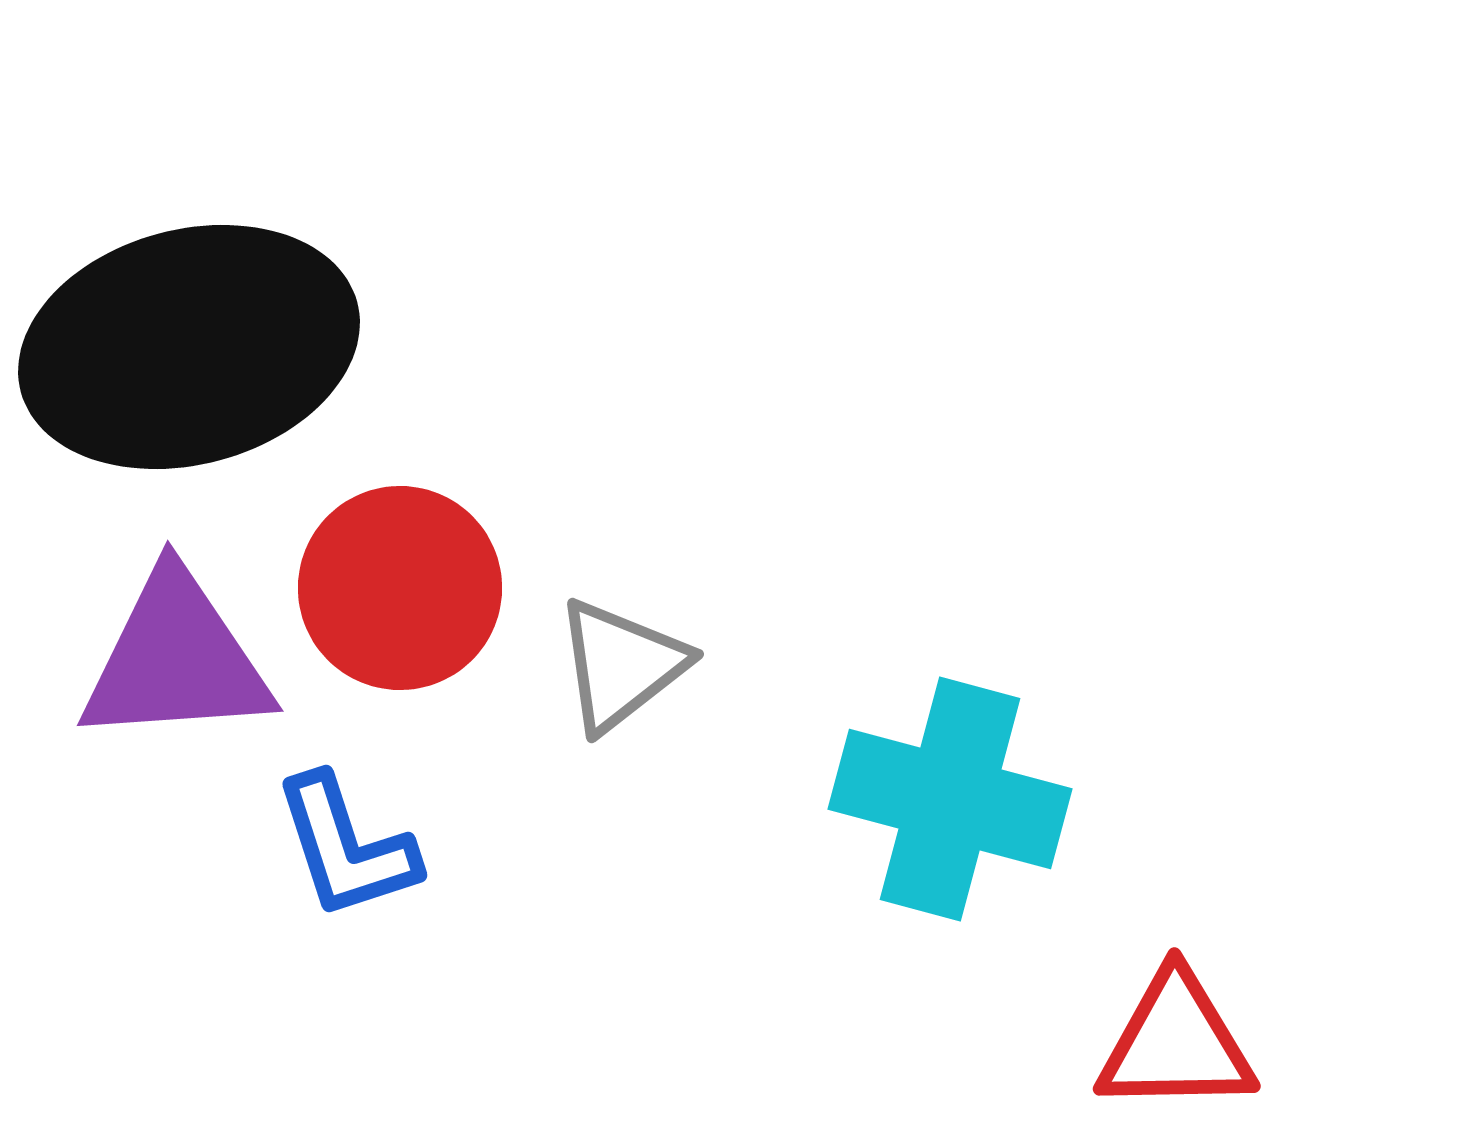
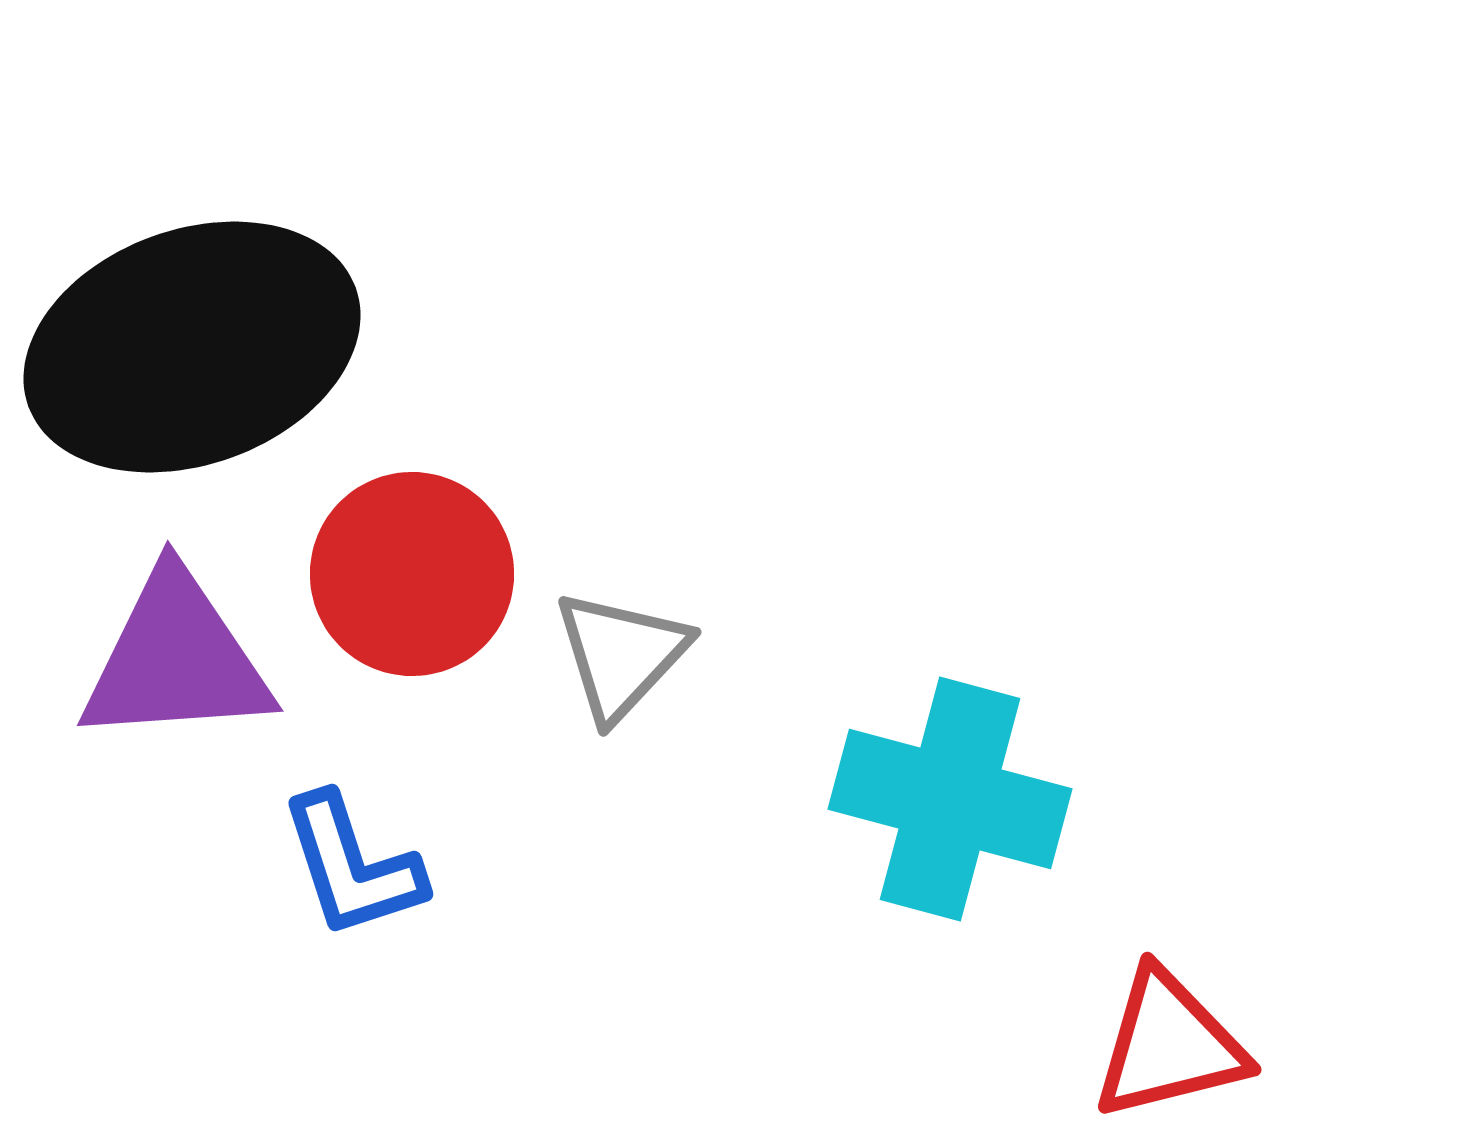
black ellipse: moved 3 px right; rotated 5 degrees counterclockwise
red circle: moved 12 px right, 14 px up
gray triangle: moved 10 px up; rotated 9 degrees counterclockwise
blue L-shape: moved 6 px right, 19 px down
red triangle: moved 7 px left, 2 px down; rotated 13 degrees counterclockwise
